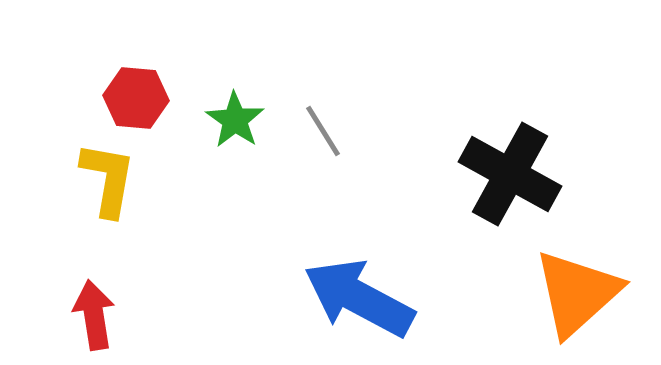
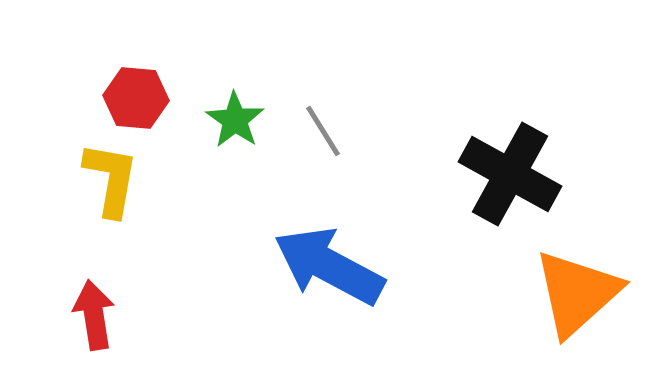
yellow L-shape: moved 3 px right
blue arrow: moved 30 px left, 32 px up
